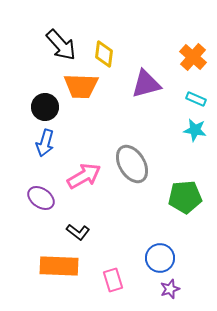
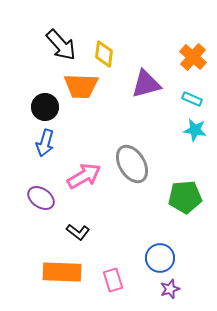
cyan rectangle: moved 4 px left
orange rectangle: moved 3 px right, 6 px down
